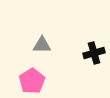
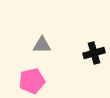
pink pentagon: rotated 20 degrees clockwise
